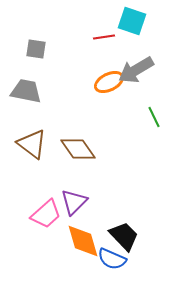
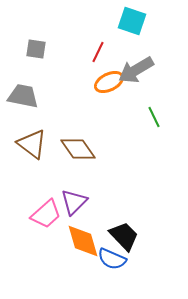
red line: moved 6 px left, 15 px down; rotated 55 degrees counterclockwise
gray trapezoid: moved 3 px left, 5 px down
